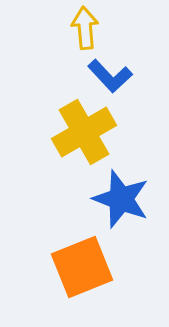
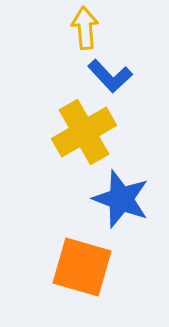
orange square: rotated 38 degrees clockwise
